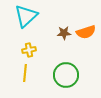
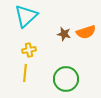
brown star: moved 1 px down; rotated 16 degrees clockwise
green circle: moved 4 px down
